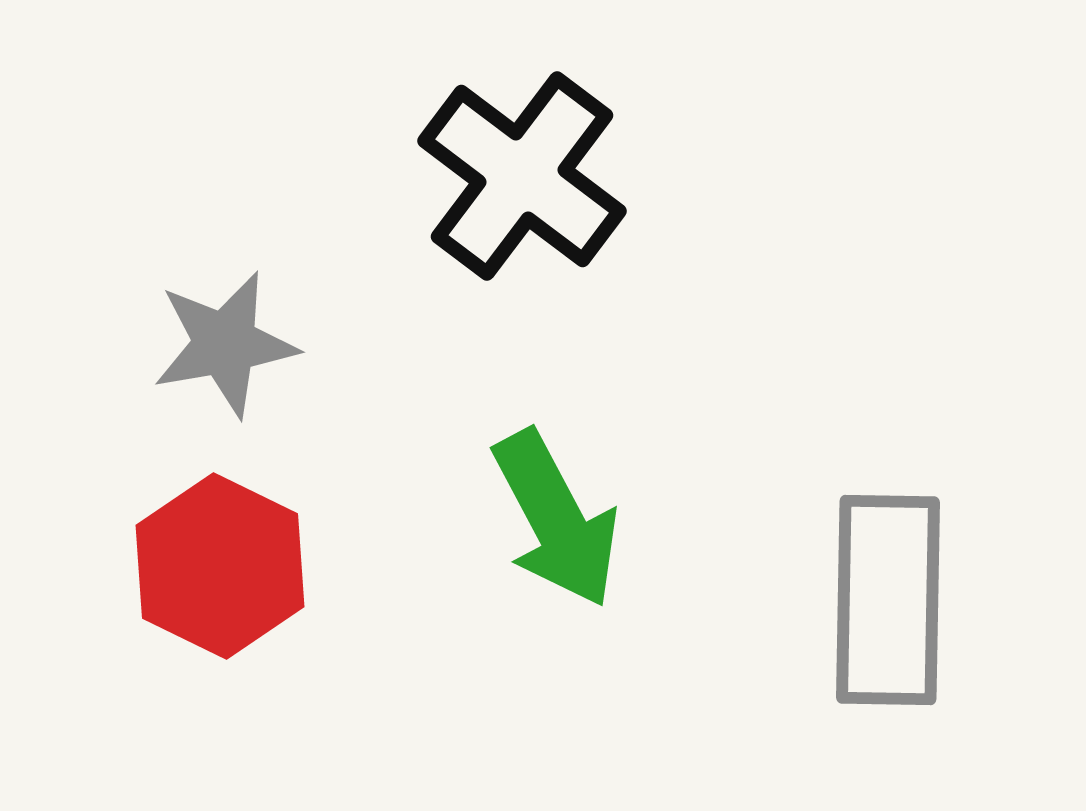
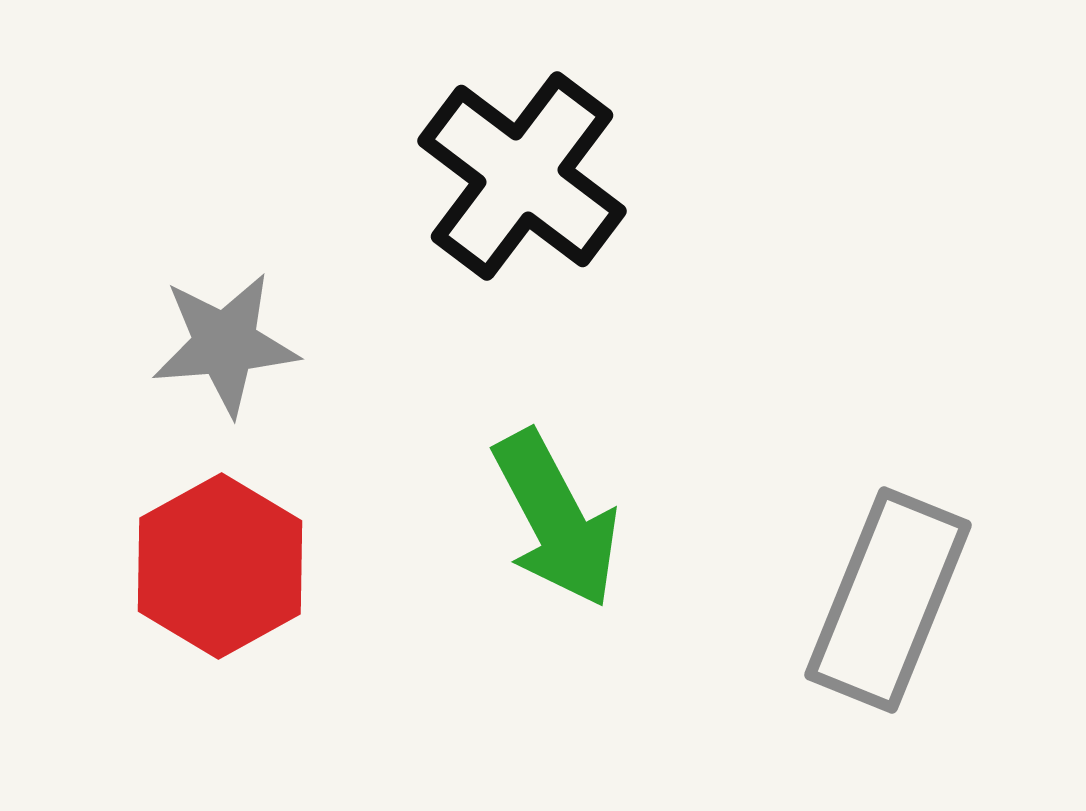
gray star: rotated 5 degrees clockwise
red hexagon: rotated 5 degrees clockwise
gray rectangle: rotated 21 degrees clockwise
